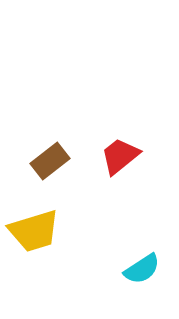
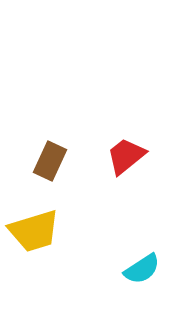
red trapezoid: moved 6 px right
brown rectangle: rotated 27 degrees counterclockwise
